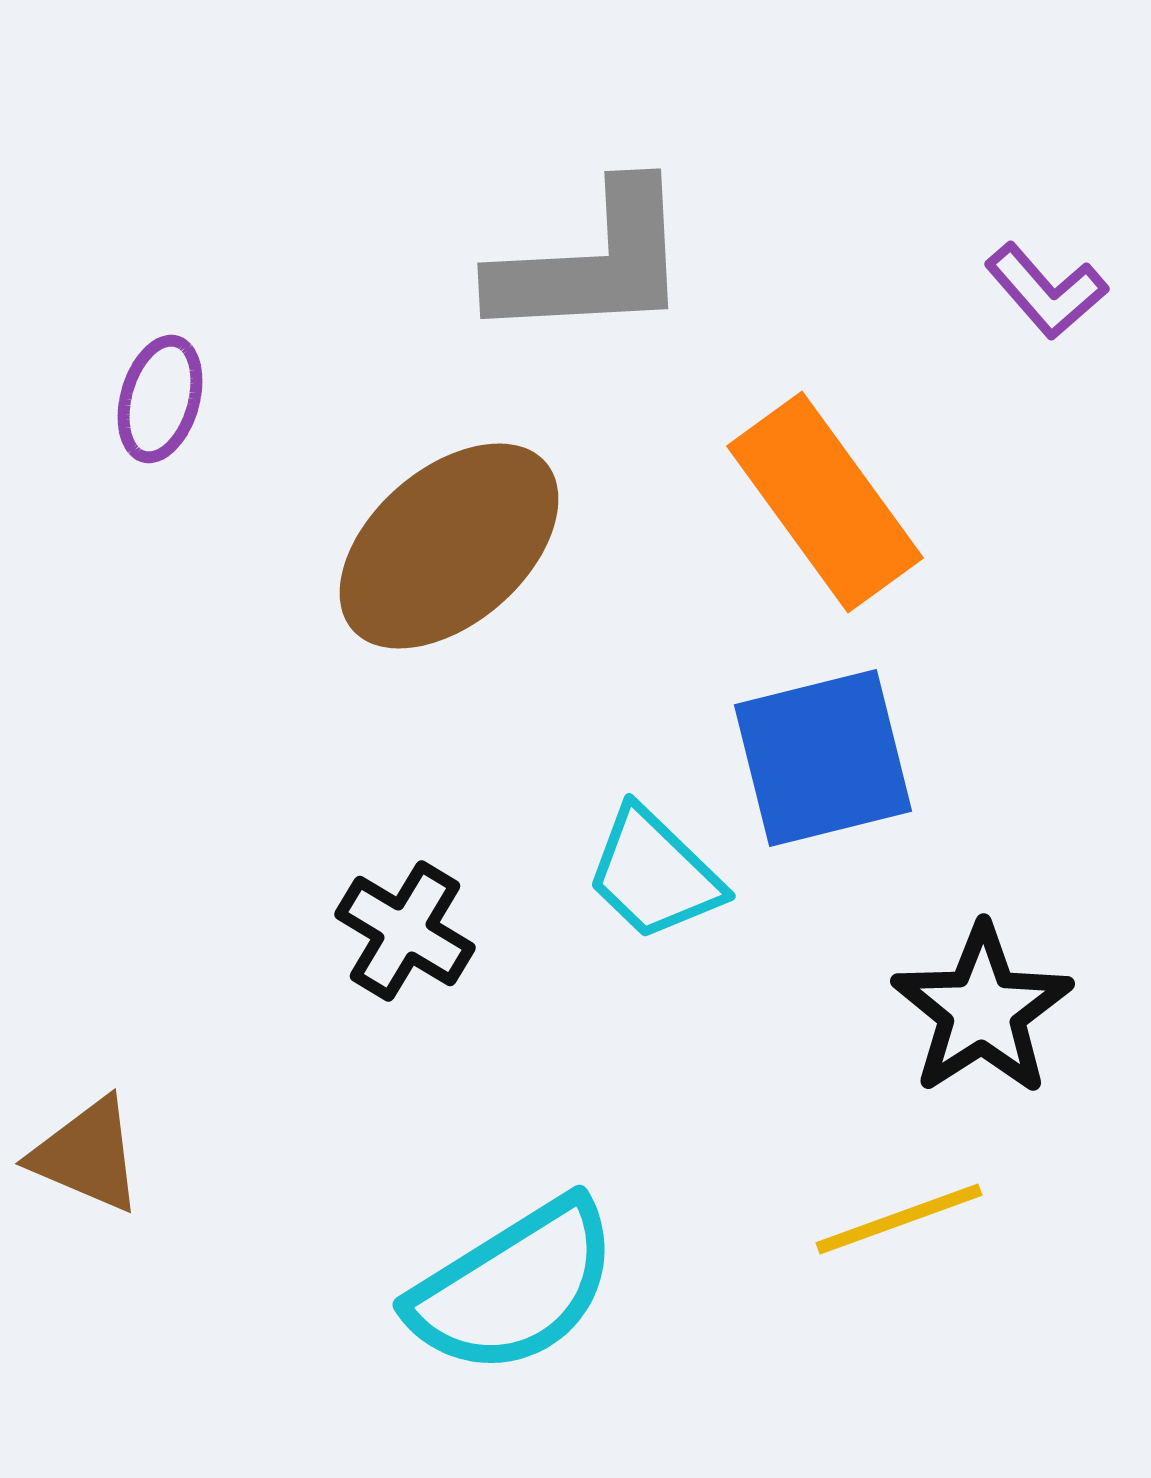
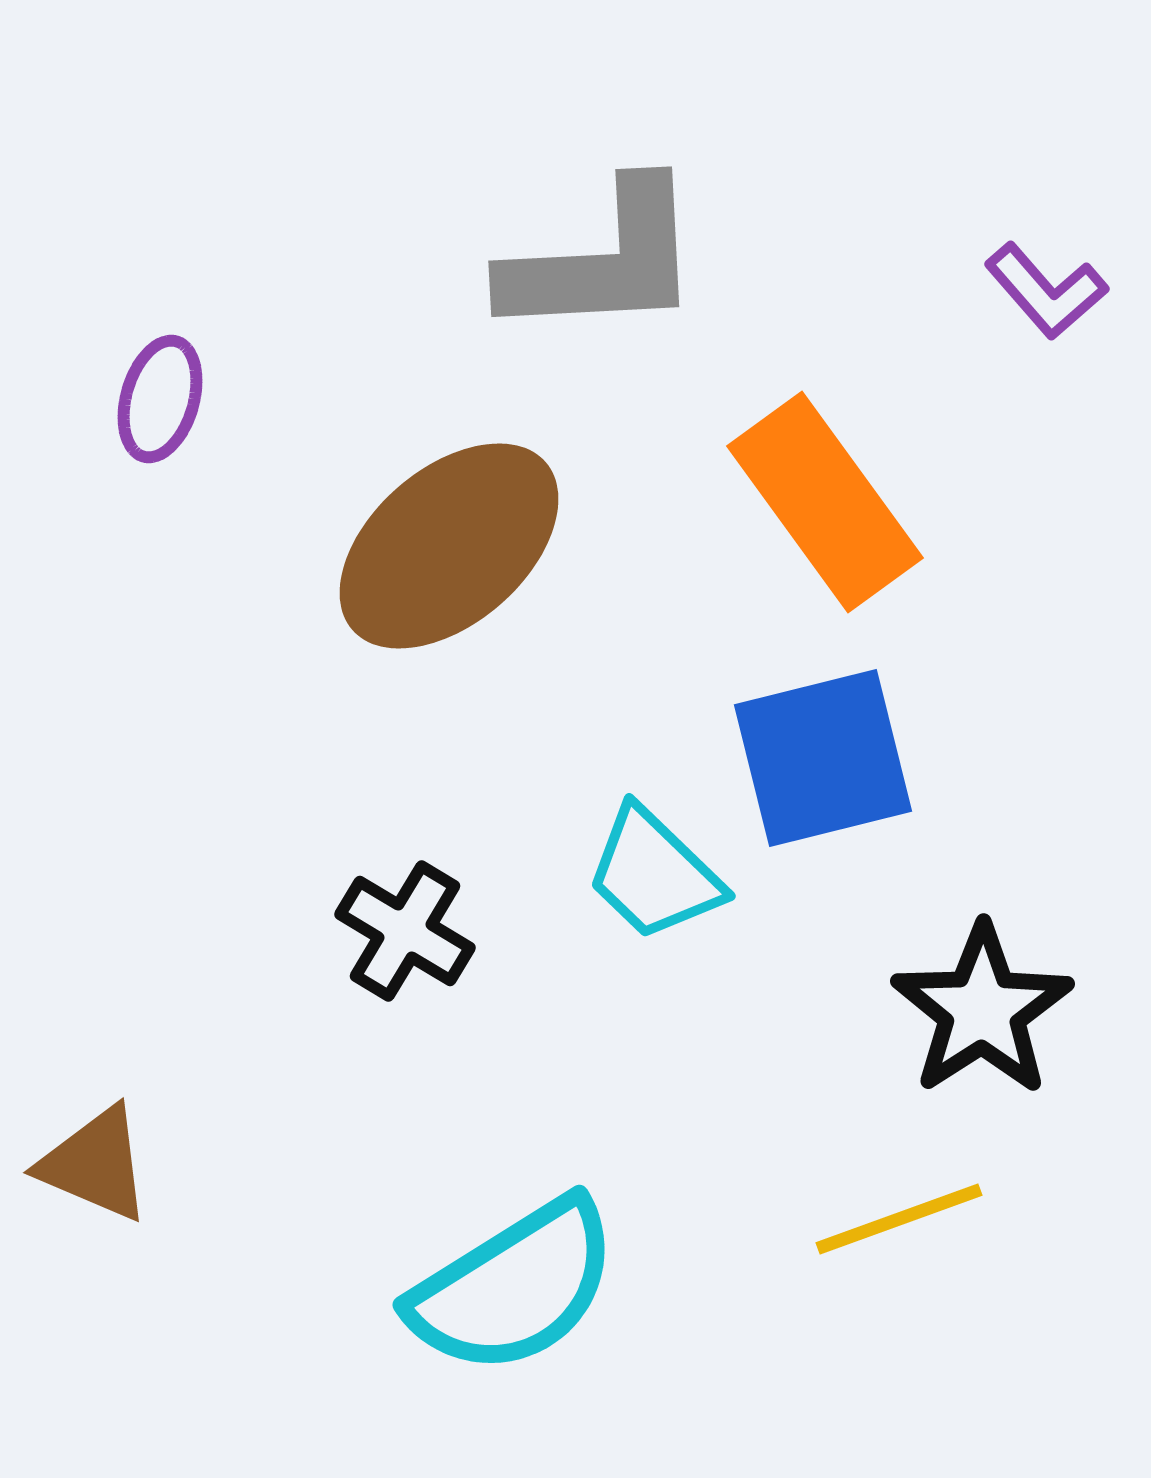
gray L-shape: moved 11 px right, 2 px up
brown triangle: moved 8 px right, 9 px down
